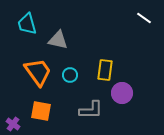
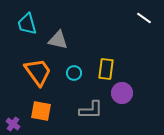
yellow rectangle: moved 1 px right, 1 px up
cyan circle: moved 4 px right, 2 px up
